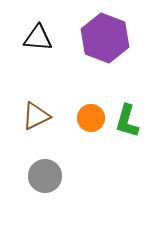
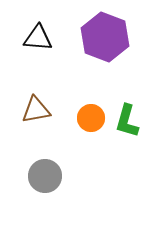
purple hexagon: moved 1 px up
brown triangle: moved 6 px up; rotated 16 degrees clockwise
